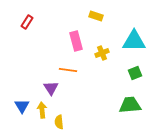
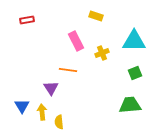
red rectangle: moved 2 px up; rotated 48 degrees clockwise
pink rectangle: rotated 12 degrees counterclockwise
yellow arrow: moved 2 px down
